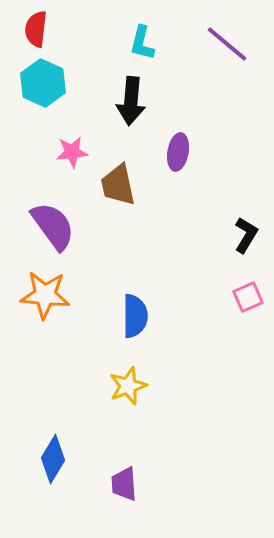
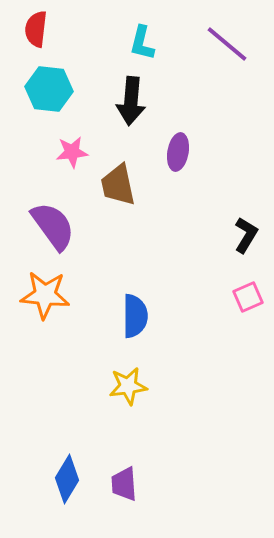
cyan hexagon: moved 6 px right, 6 px down; rotated 18 degrees counterclockwise
yellow star: rotated 12 degrees clockwise
blue diamond: moved 14 px right, 20 px down
